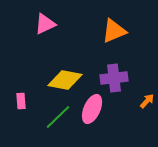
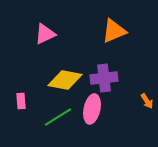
pink triangle: moved 10 px down
purple cross: moved 10 px left
orange arrow: rotated 105 degrees clockwise
pink ellipse: rotated 12 degrees counterclockwise
green line: rotated 12 degrees clockwise
